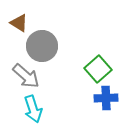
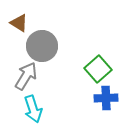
gray arrow: rotated 100 degrees counterclockwise
